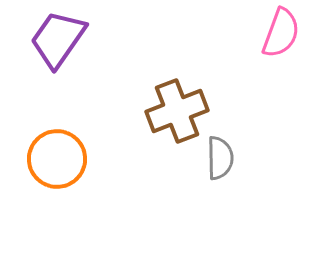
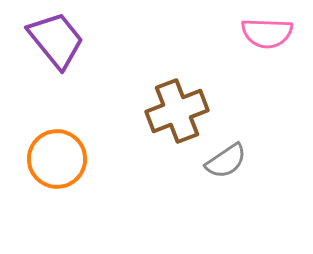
pink semicircle: moved 14 px left; rotated 72 degrees clockwise
purple trapezoid: moved 2 px left, 1 px down; rotated 106 degrees clockwise
gray semicircle: moved 6 px right, 3 px down; rotated 57 degrees clockwise
